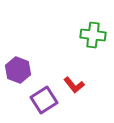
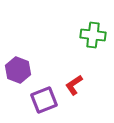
red L-shape: rotated 95 degrees clockwise
purple square: rotated 12 degrees clockwise
